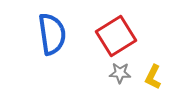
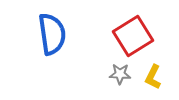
red square: moved 17 px right
gray star: moved 1 px down
